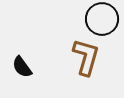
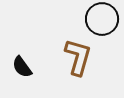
brown L-shape: moved 8 px left
